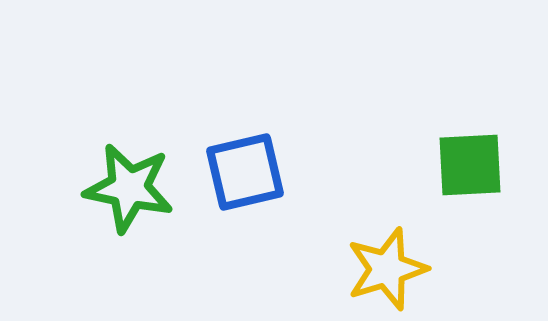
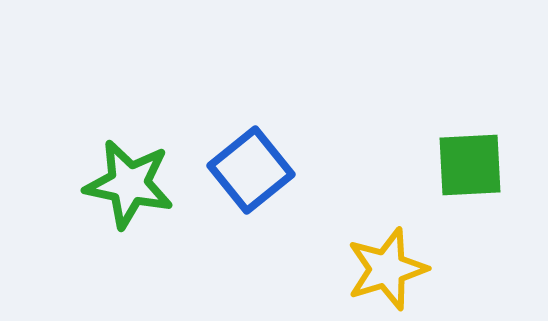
blue square: moved 6 px right, 2 px up; rotated 26 degrees counterclockwise
green star: moved 4 px up
